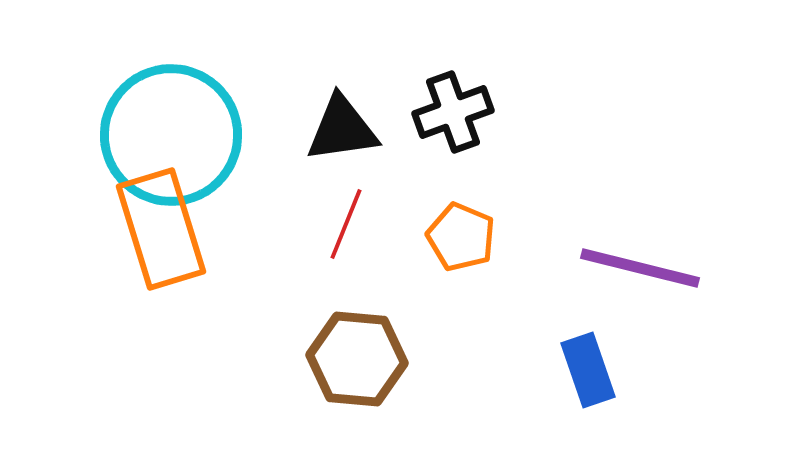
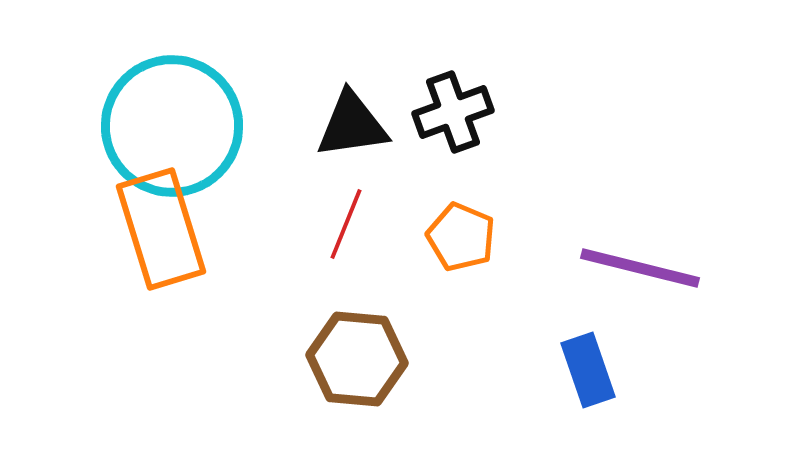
black triangle: moved 10 px right, 4 px up
cyan circle: moved 1 px right, 9 px up
